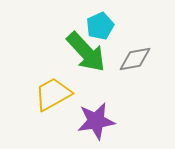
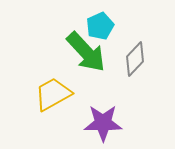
gray diamond: rotated 36 degrees counterclockwise
purple star: moved 7 px right, 2 px down; rotated 9 degrees clockwise
